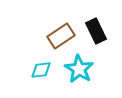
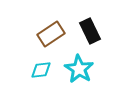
black rectangle: moved 6 px left
brown rectangle: moved 10 px left, 2 px up
